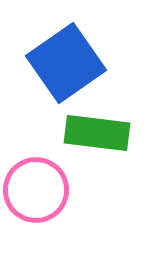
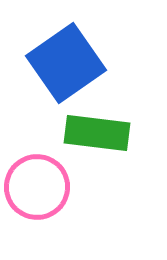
pink circle: moved 1 px right, 3 px up
